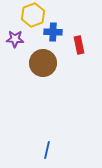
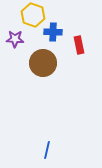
yellow hexagon: rotated 20 degrees counterclockwise
